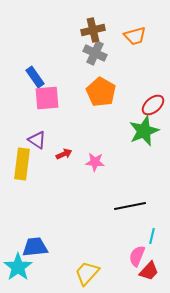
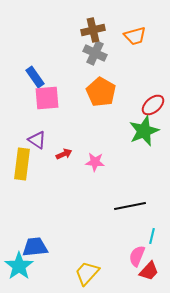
cyan star: moved 1 px right, 1 px up
